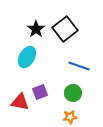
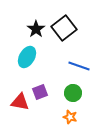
black square: moved 1 px left, 1 px up
orange star: rotated 24 degrees clockwise
